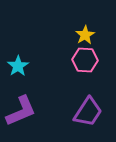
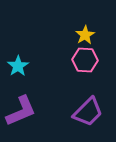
purple trapezoid: rotated 12 degrees clockwise
